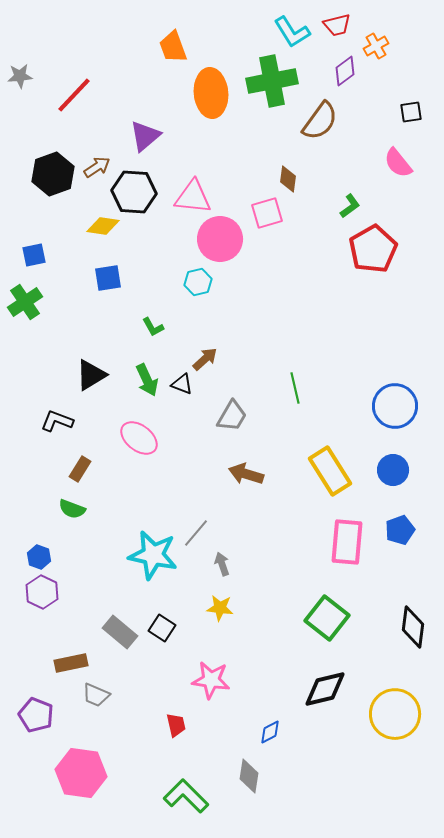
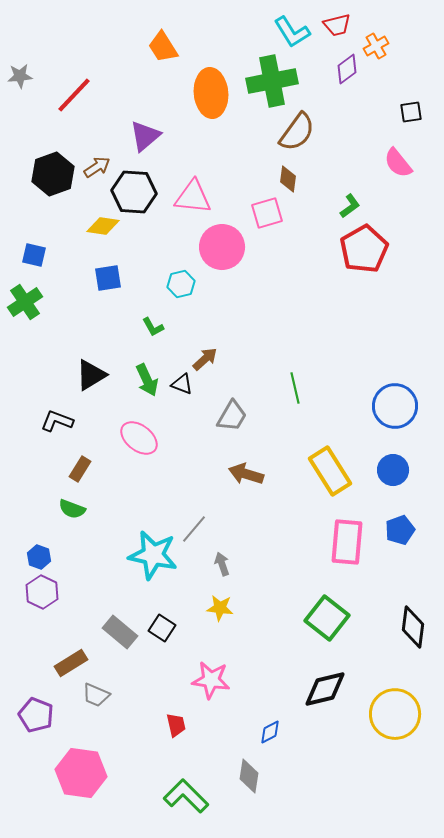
orange trapezoid at (173, 47): moved 10 px left; rotated 12 degrees counterclockwise
purple diamond at (345, 71): moved 2 px right, 2 px up
brown semicircle at (320, 121): moved 23 px left, 11 px down
pink circle at (220, 239): moved 2 px right, 8 px down
red pentagon at (373, 249): moved 9 px left
blue square at (34, 255): rotated 25 degrees clockwise
cyan hexagon at (198, 282): moved 17 px left, 2 px down
gray line at (196, 533): moved 2 px left, 4 px up
brown rectangle at (71, 663): rotated 20 degrees counterclockwise
